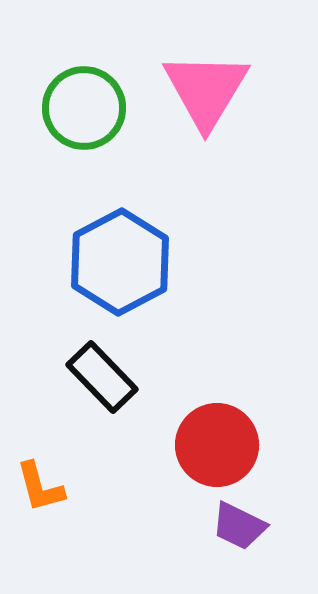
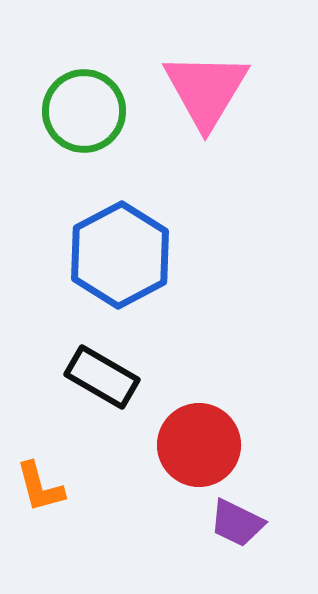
green circle: moved 3 px down
blue hexagon: moved 7 px up
black rectangle: rotated 16 degrees counterclockwise
red circle: moved 18 px left
purple trapezoid: moved 2 px left, 3 px up
